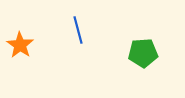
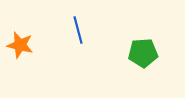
orange star: rotated 20 degrees counterclockwise
